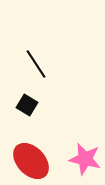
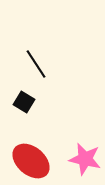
black square: moved 3 px left, 3 px up
red ellipse: rotated 6 degrees counterclockwise
